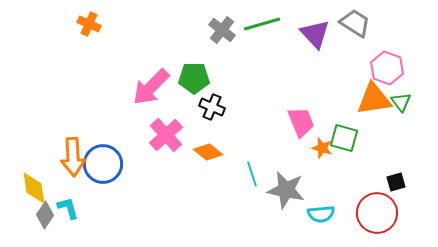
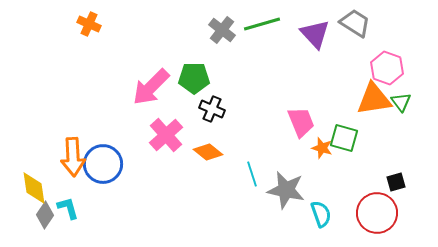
black cross: moved 2 px down
cyan semicircle: rotated 104 degrees counterclockwise
